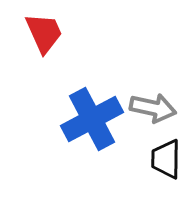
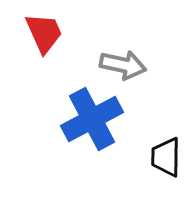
gray arrow: moved 30 px left, 43 px up
black trapezoid: moved 2 px up
